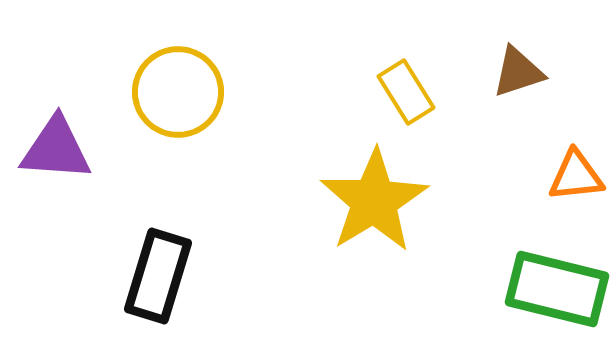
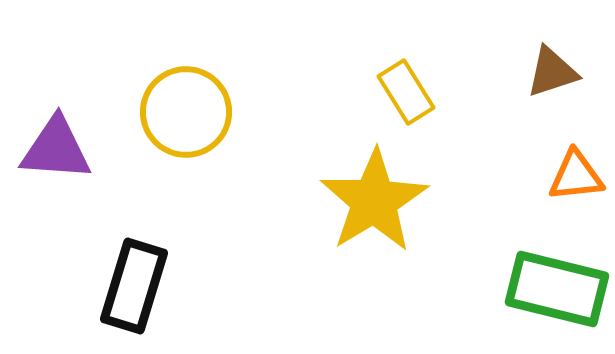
brown triangle: moved 34 px right
yellow circle: moved 8 px right, 20 px down
black rectangle: moved 24 px left, 10 px down
